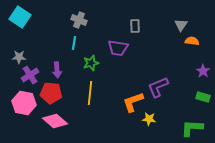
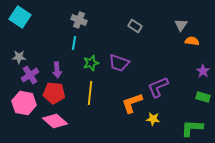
gray rectangle: rotated 56 degrees counterclockwise
purple trapezoid: moved 1 px right, 15 px down; rotated 10 degrees clockwise
red pentagon: moved 3 px right
orange L-shape: moved 1 px left, 1 px down
yellow star: moved 4 px right
